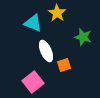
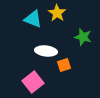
cyan triangle: moved 4 px up
white ellipse: rotated 60 degrees counterclockwise
